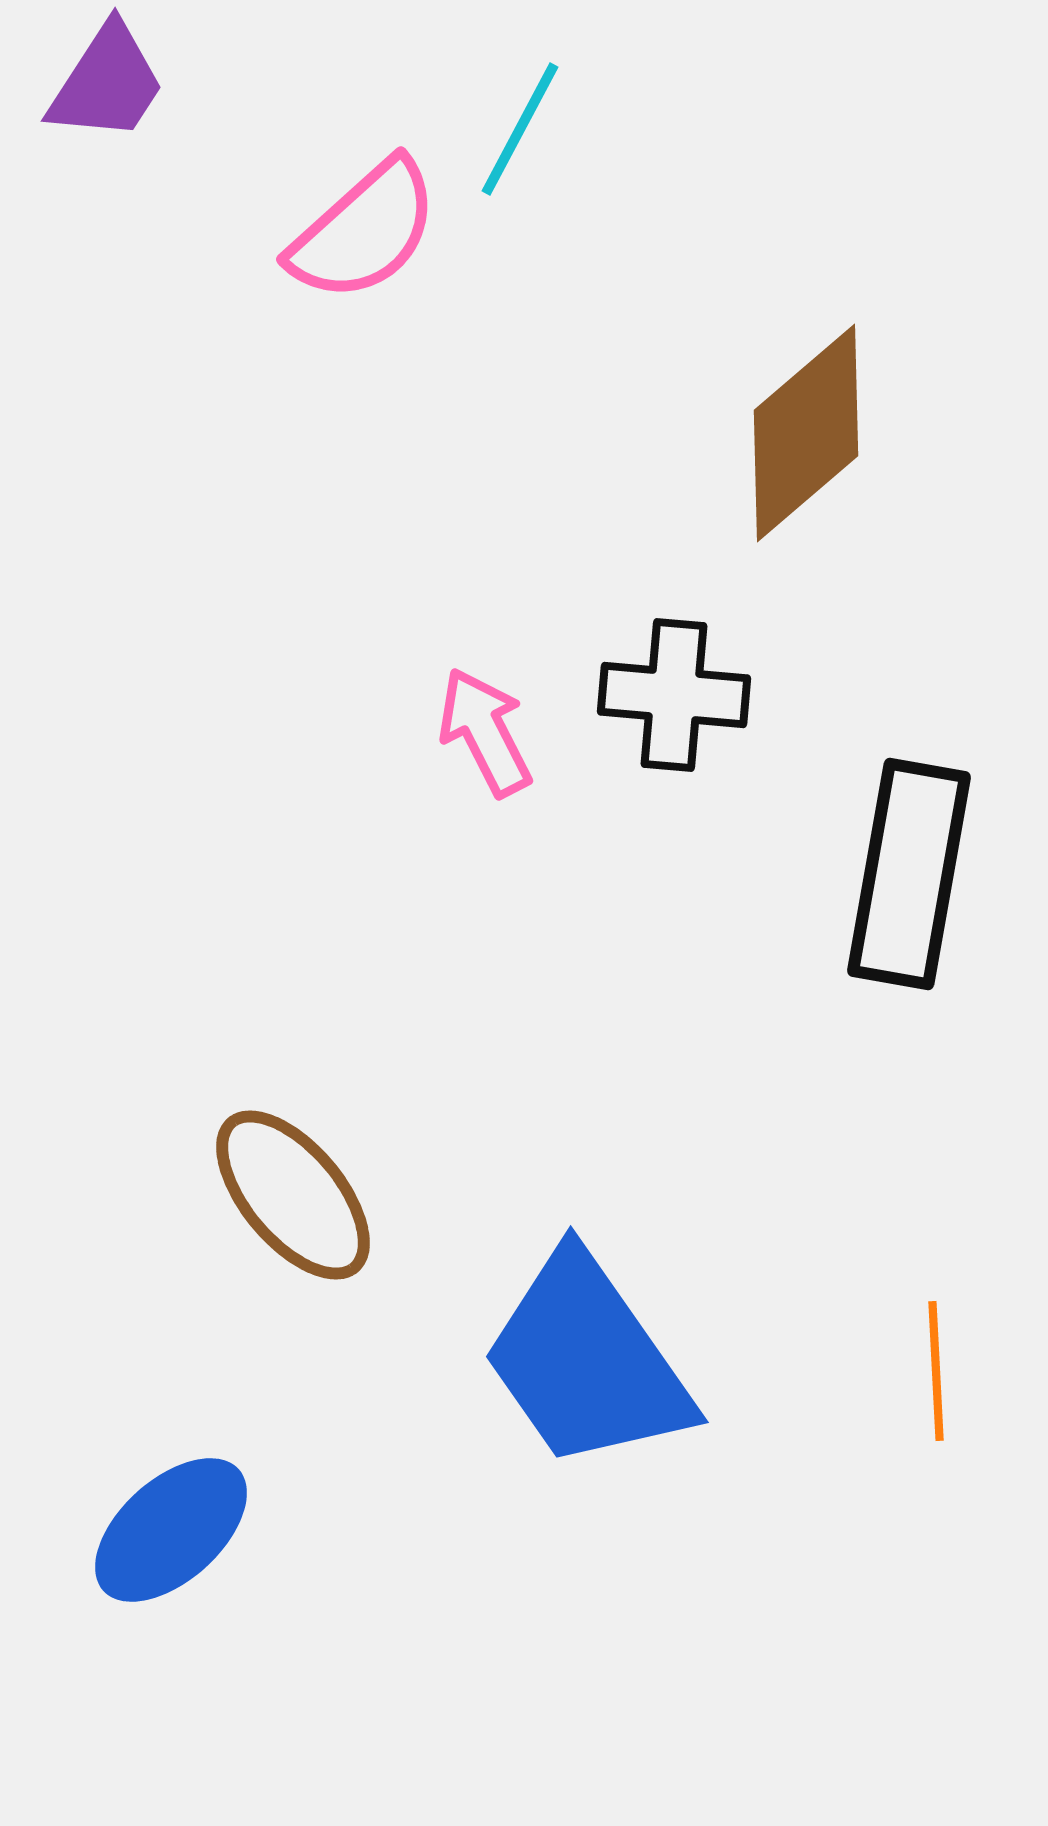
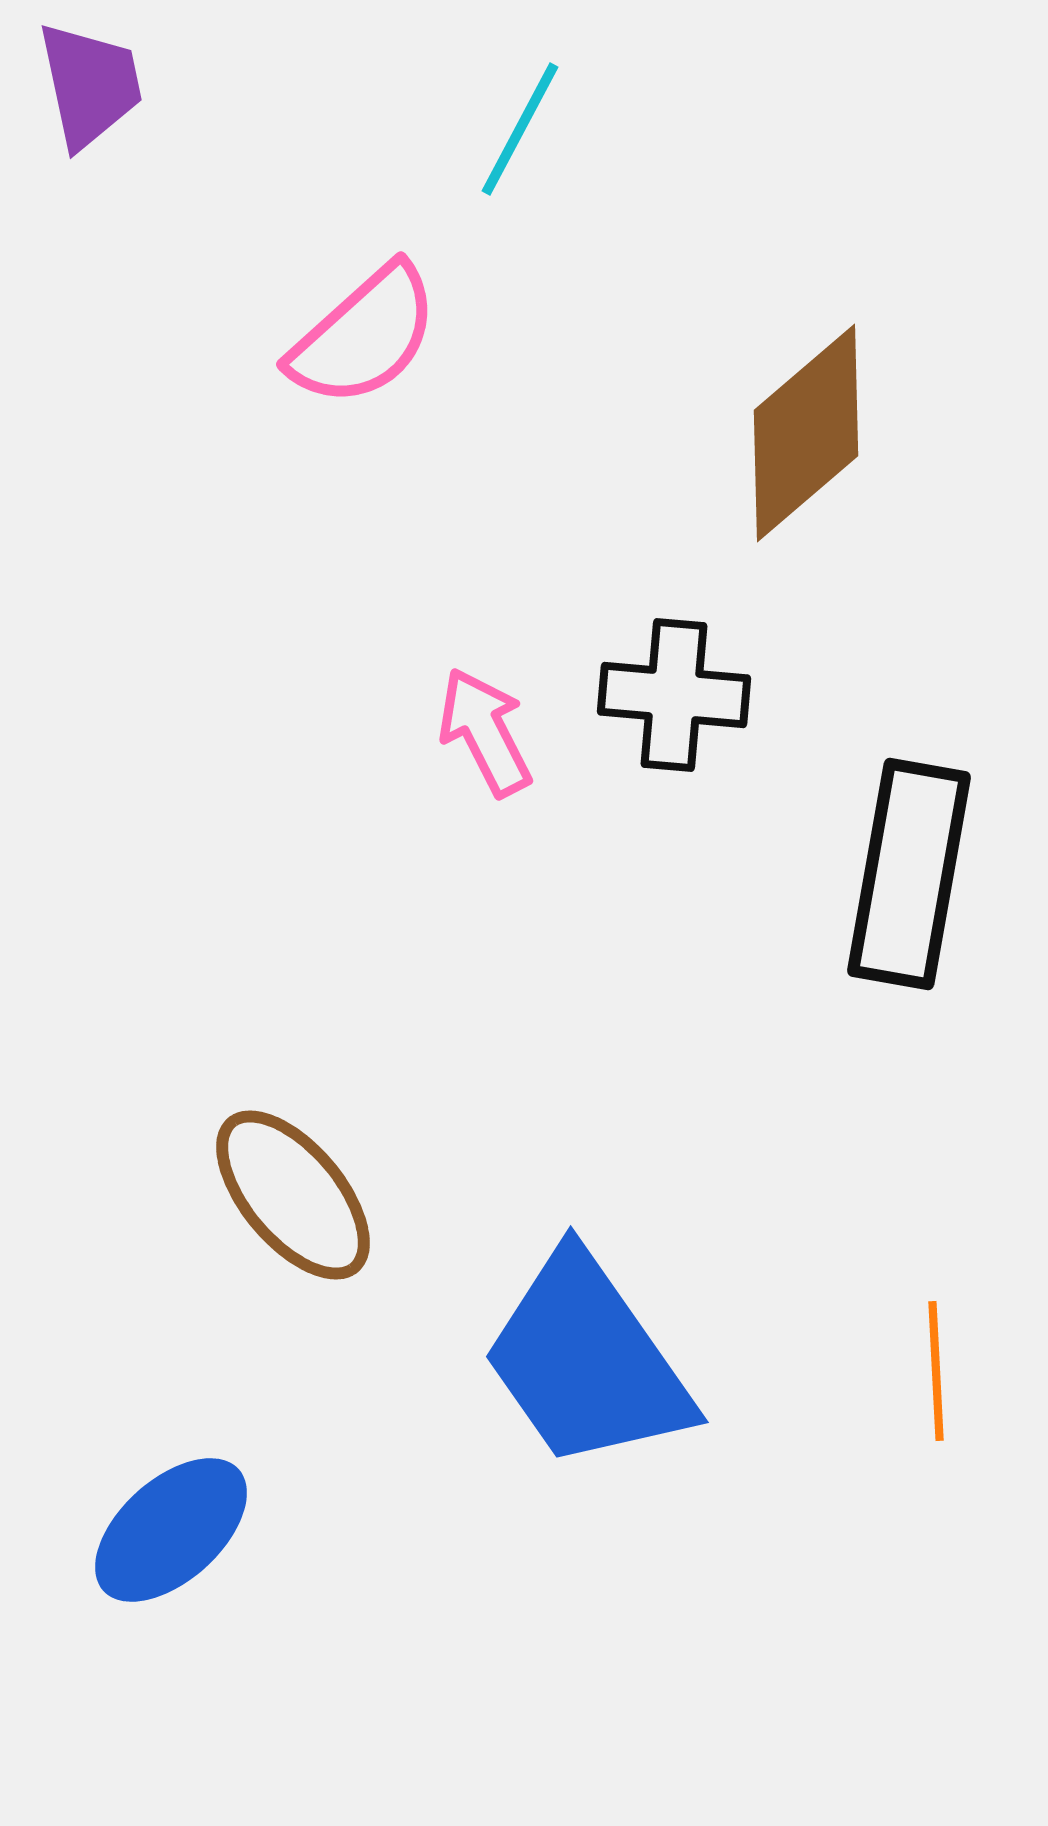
purple trapezoid: moved 17 px left, 2 px down; rotated 45 degrees counterclockwise
pink semicircle: moved 105 px down
